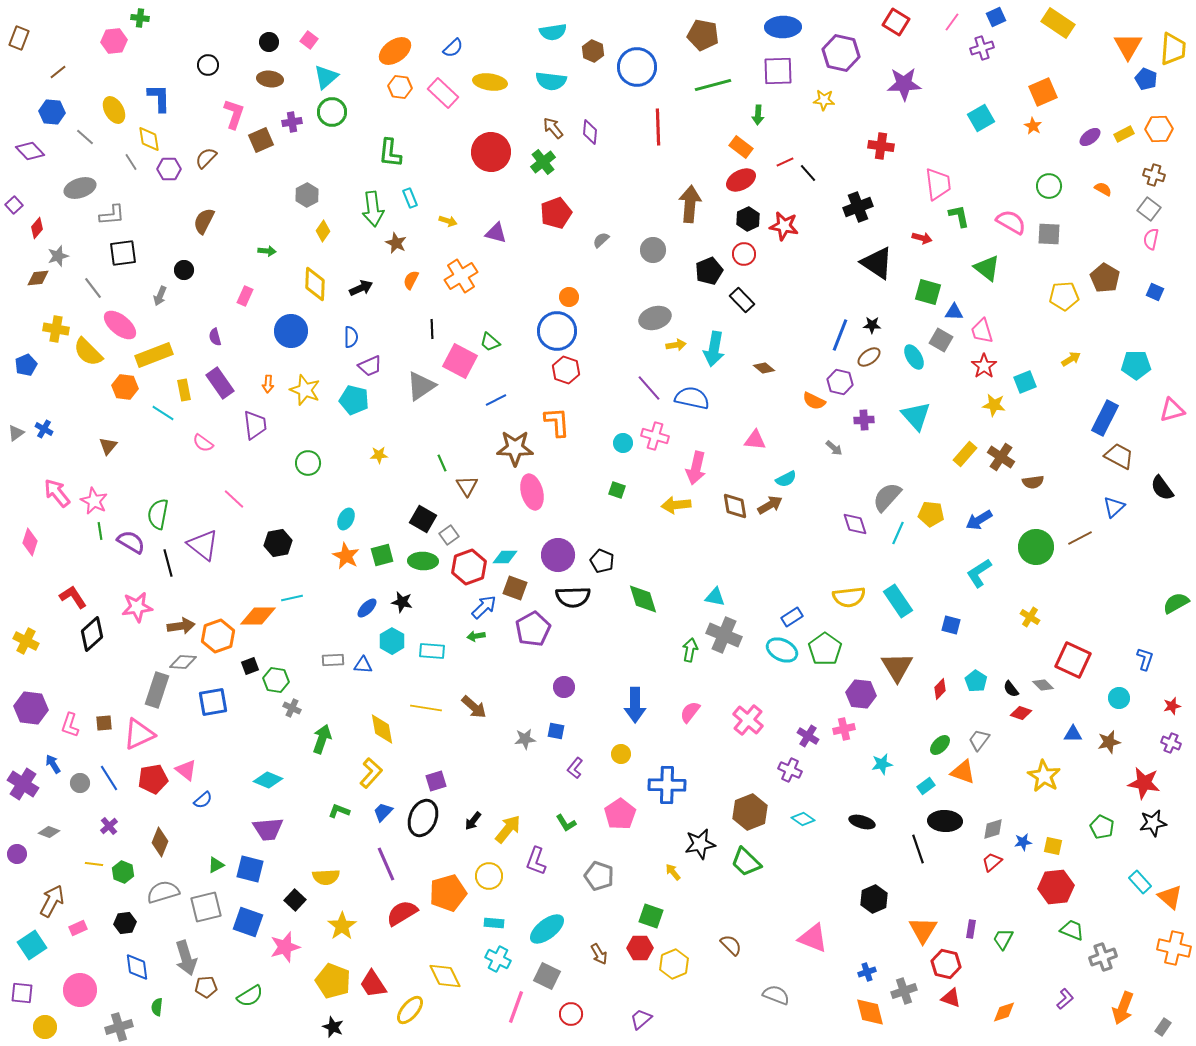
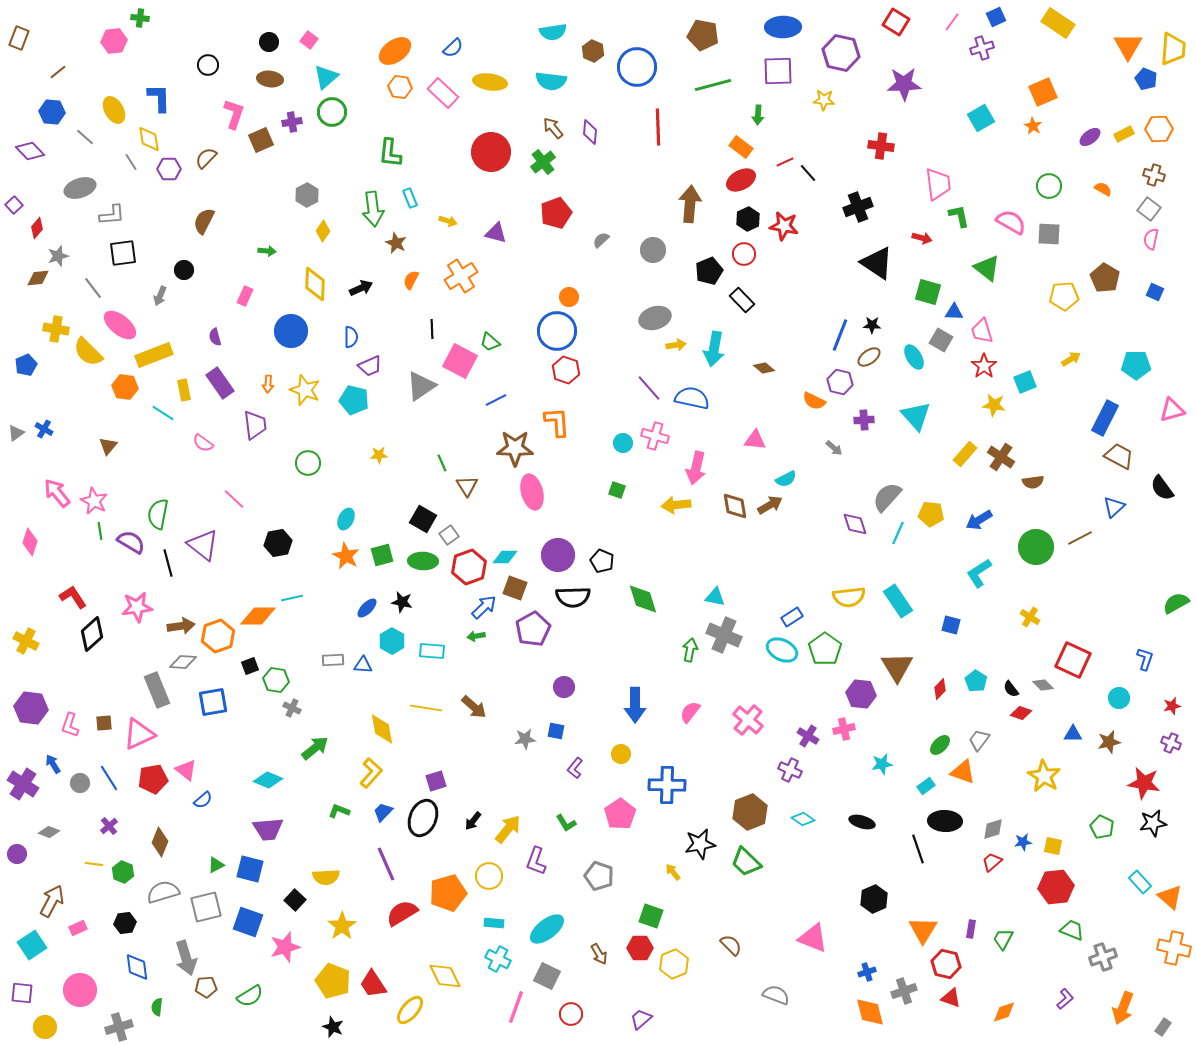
gray rectangle at (157, 690): rotated 40 degrees counterclockwise
green arrow at (322, 739): moved 7 px left, 9 px down; rotated 32 degrees clockwise
